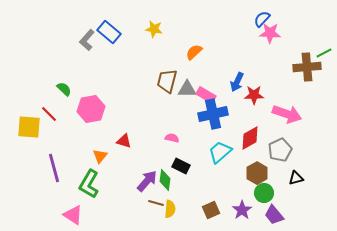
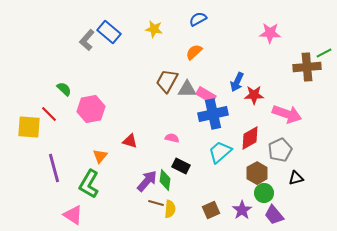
blue semicircle: moved 64 px left; rotated 18 degrees clockwise
brown trapezoid: rotated 15 degrees clockwise
red triangle: moved 6 px right
